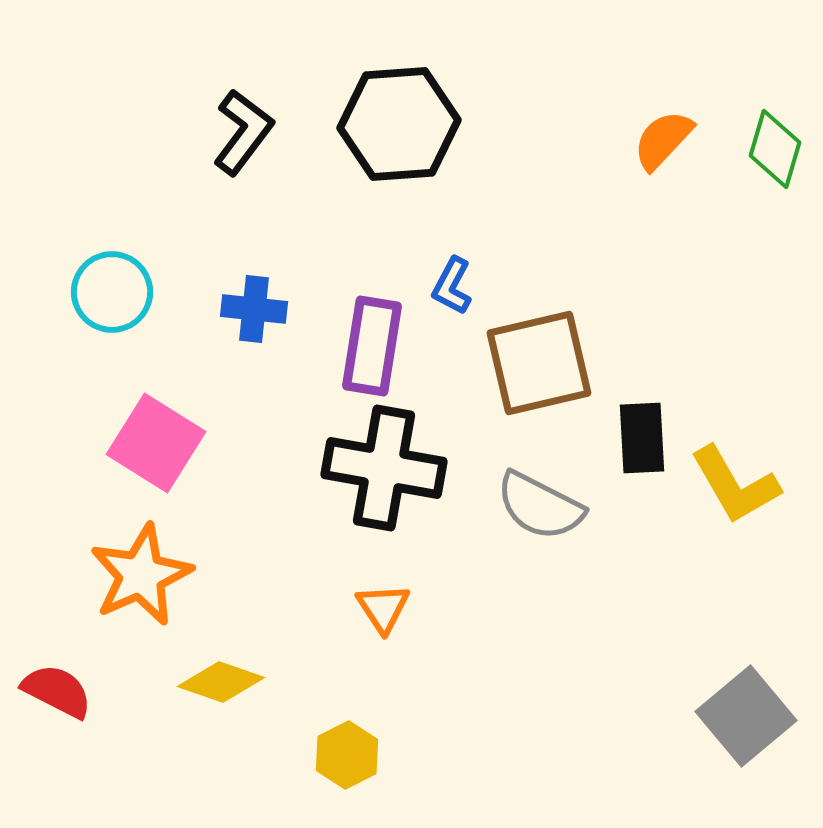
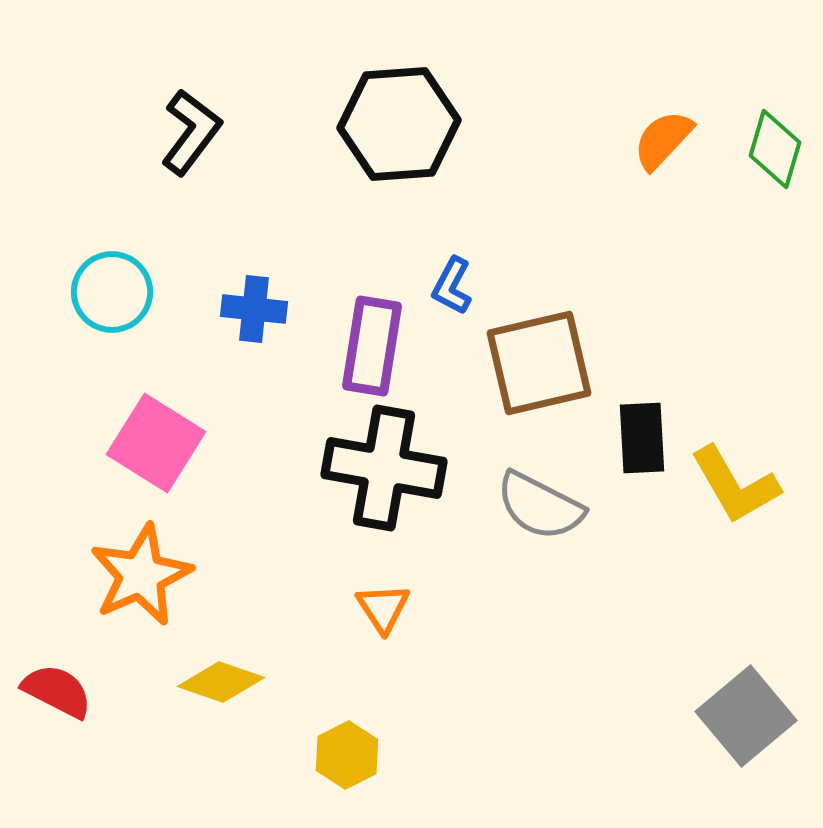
black L-shape: moved 52 px left
